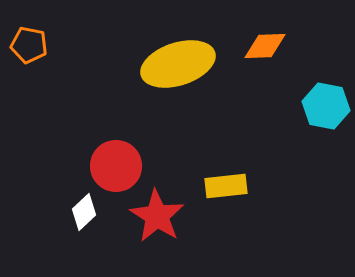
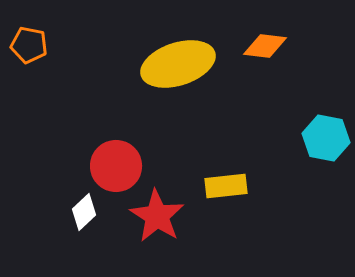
orange diamond: rotated 9 degrees clockwise
cyan hexagon: moved 32 px down
